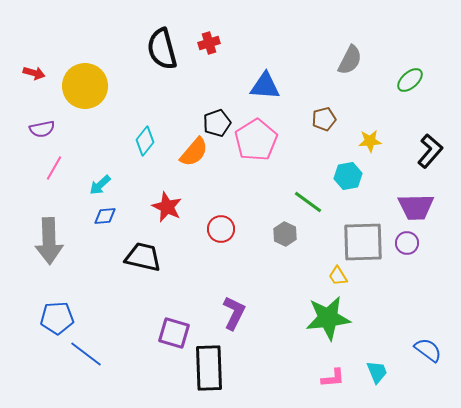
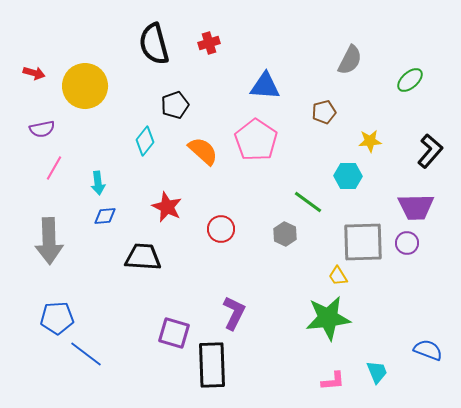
black semicircle: moved 8 px left, 5 px up
brown pentagon: moved 7 px up
black pentagon: moved 42 px left, 18 px up
pink pentagon: rotated 6 degrees counterclockwise
orange semicircle: moved 9 px right, 1 px up; rotated 88 degrees counterclockwise
cyan hexagon: rotated 12 degrees clockwise
cyan arrow: moved 2 px left, 2 px up; rotated 55 degrees counterclockwise
black trapezoid: rotated 9 degrees counterclockwise
blue semicircle: rotated 16 degrees counterclockwise
black rectangle: moved 3 px right, 3 px up
pink L-shape: moved 3 px down
